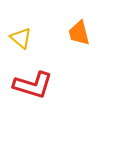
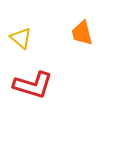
orange trapezoid: moved 3 px right
